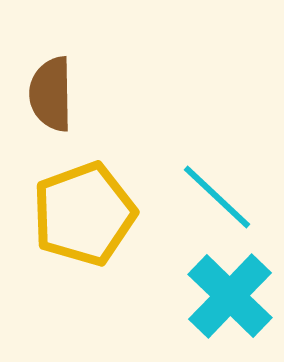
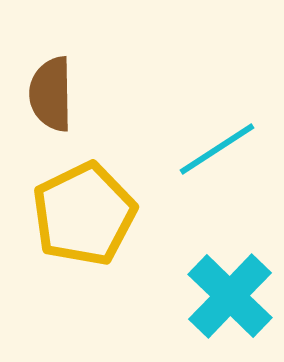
cyan line: moved 48 px up; rotated 76 degrees counterclockwise
yellow pentagon: rotated 6 degrees counterclockwise
